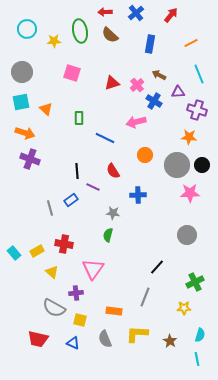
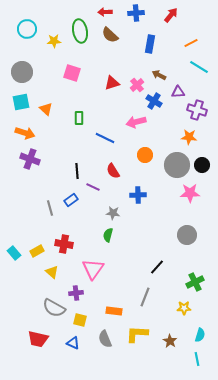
blue cross at (136, 13): rotated 35 degrees clockwise
cyan line at (199, 74): moved 7 px up; rotated 36 degrees counterclockwise
